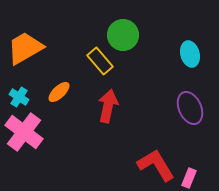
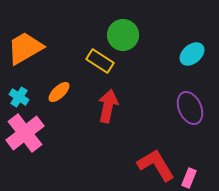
cyan ellipse: moved 2 px right; rotated 65 degrees clockwise
yellow rectangle: rotated 16 degrees counterclockwise
pink cross: moved 1 px right, 1 px down; rotated 15 degrees clockwise
